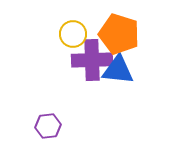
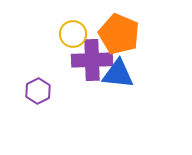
orange pentagon: rotated 6 degrees clockwise
blue triangle: moved 4 px down
purple hexagon: moved 10 px left, 35 px up; rotated 20 degrees counterclockwise
